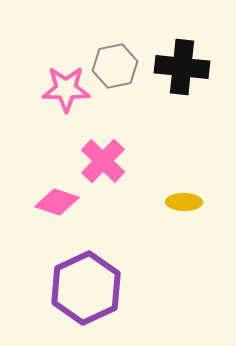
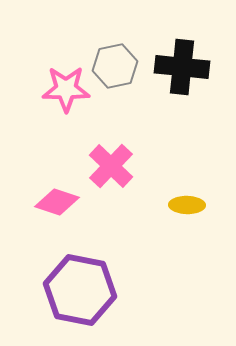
pink cross: moved 8 px right, 5 px down
yellow ellipse: moved 3 px right, 3 px down
purple hexagon: moved 6 px left, 2 px down; rotated 24 degrees counterclockwise
